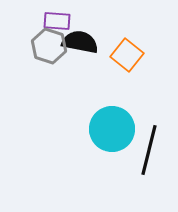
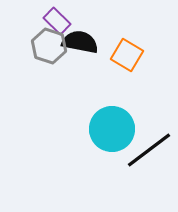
purple rectangle: rotated 40 degrees clockwise
orange square: rotated 8 degrees counterclockwise
black line: rotated 39 degrees clockwise
